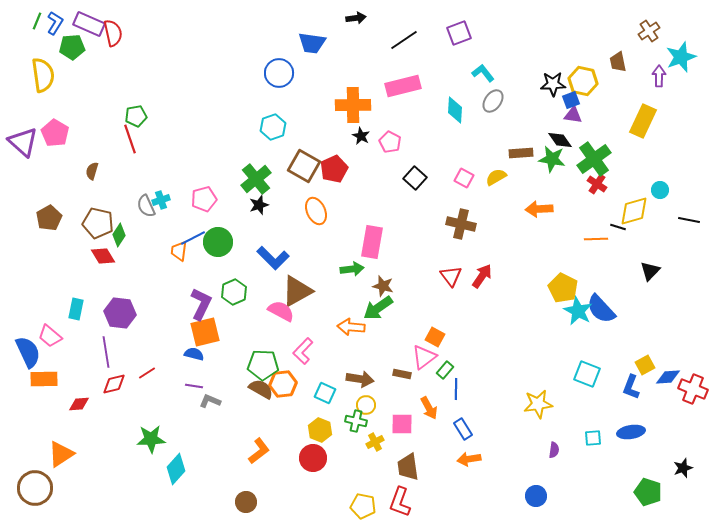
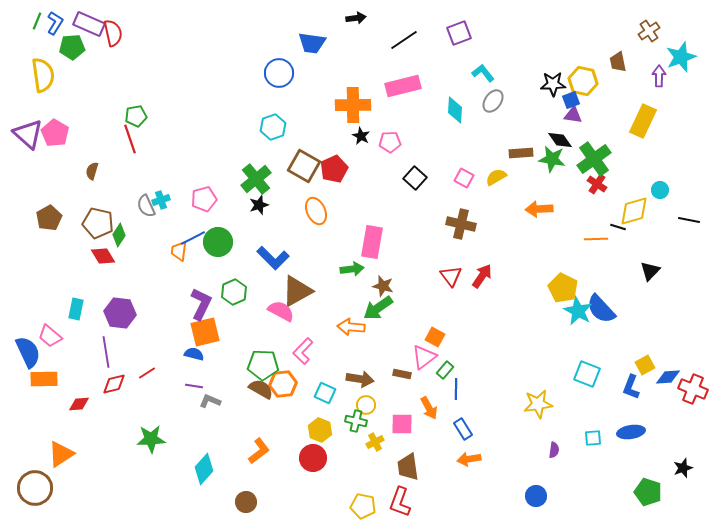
purple triangle at (23, 142): moved 5 px right, 8 px up
pink pentagon at (390, 142): rotated 30 degrees counterclockwise
cyan diamond at (176, 469): moved 28 px right
